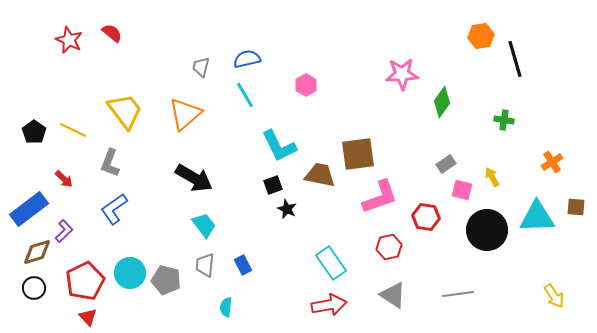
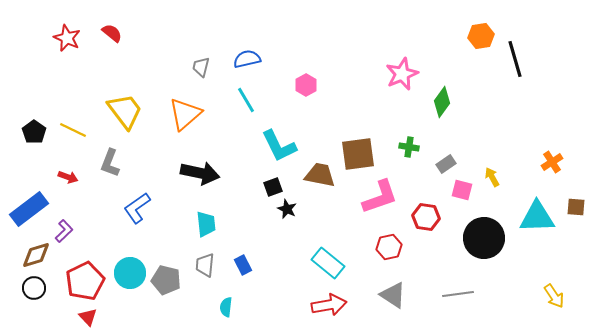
red star at (69, 40): moved 2 px left, 2 px up
pink star at (402, 74): rotated 20 degrees counterclockwise
cyan line at (245, 95): moved 1 px right, 5 px down
green cross at (504, 120): moved 95 px left, 27 px down
black arrow at (194, 178): moved 6 px right, 5 px up; rotated 18 degrees counterclockwise
red arrow at (64, 179): moved 4 px right, 2 px up; rotated 24 degrees counterclockwise
black square at (273, 185): moved 2 px down
blue L-shape at (114, 209): moved 23 px right, 1 px up
cyan trapezoid at (204, 225): moved 2 px right, 1 px up; rotated 32 degrees clockwise
black circle at (487, 230): moved 3 px left, 8 px down
brown diamond at (37, 252): moved 1 px left, 3 px down
cyan rectangle at (331, 263): moved 3 px left; rotated 16 degrees counterclockwise
